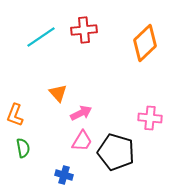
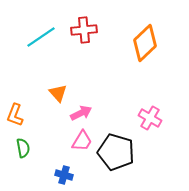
pink cross: rotated 25 degrees clockwise
